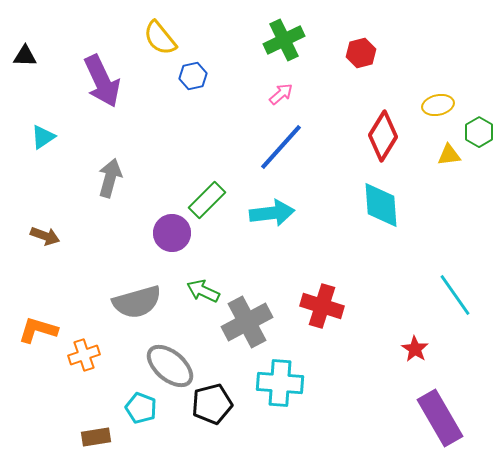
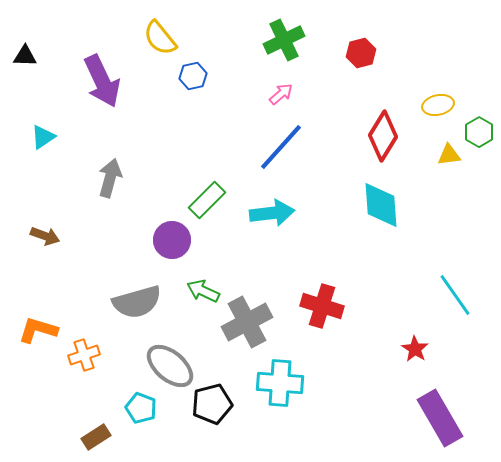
purple circle: moved 7 px down
brown rectangle: rotated 24 degrees counterclockwise
